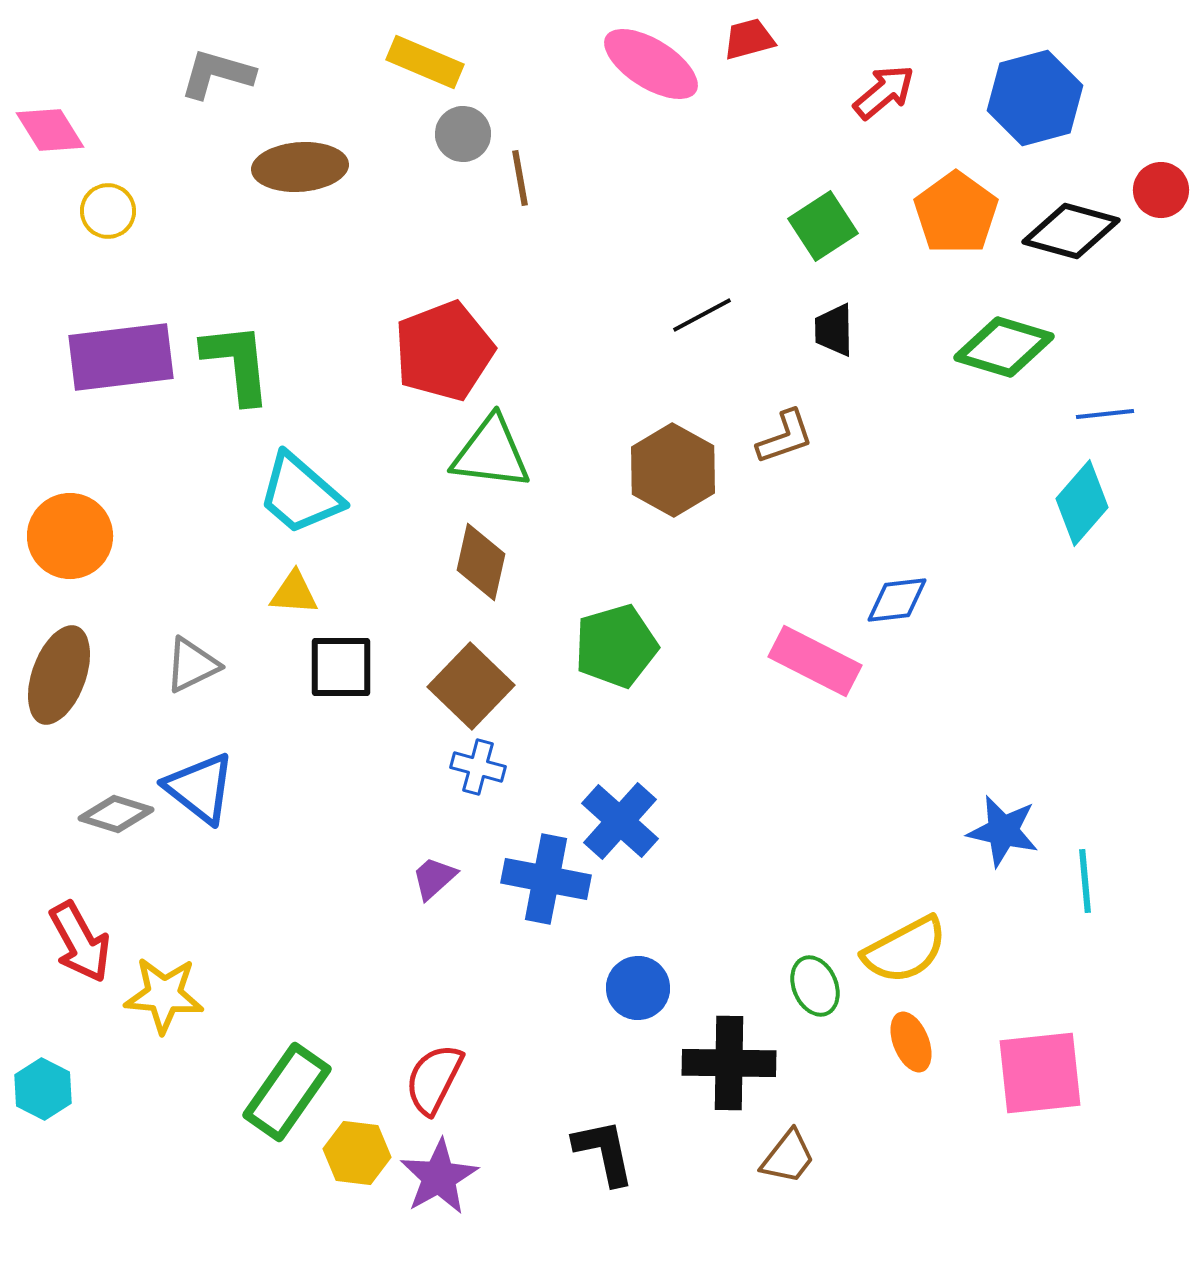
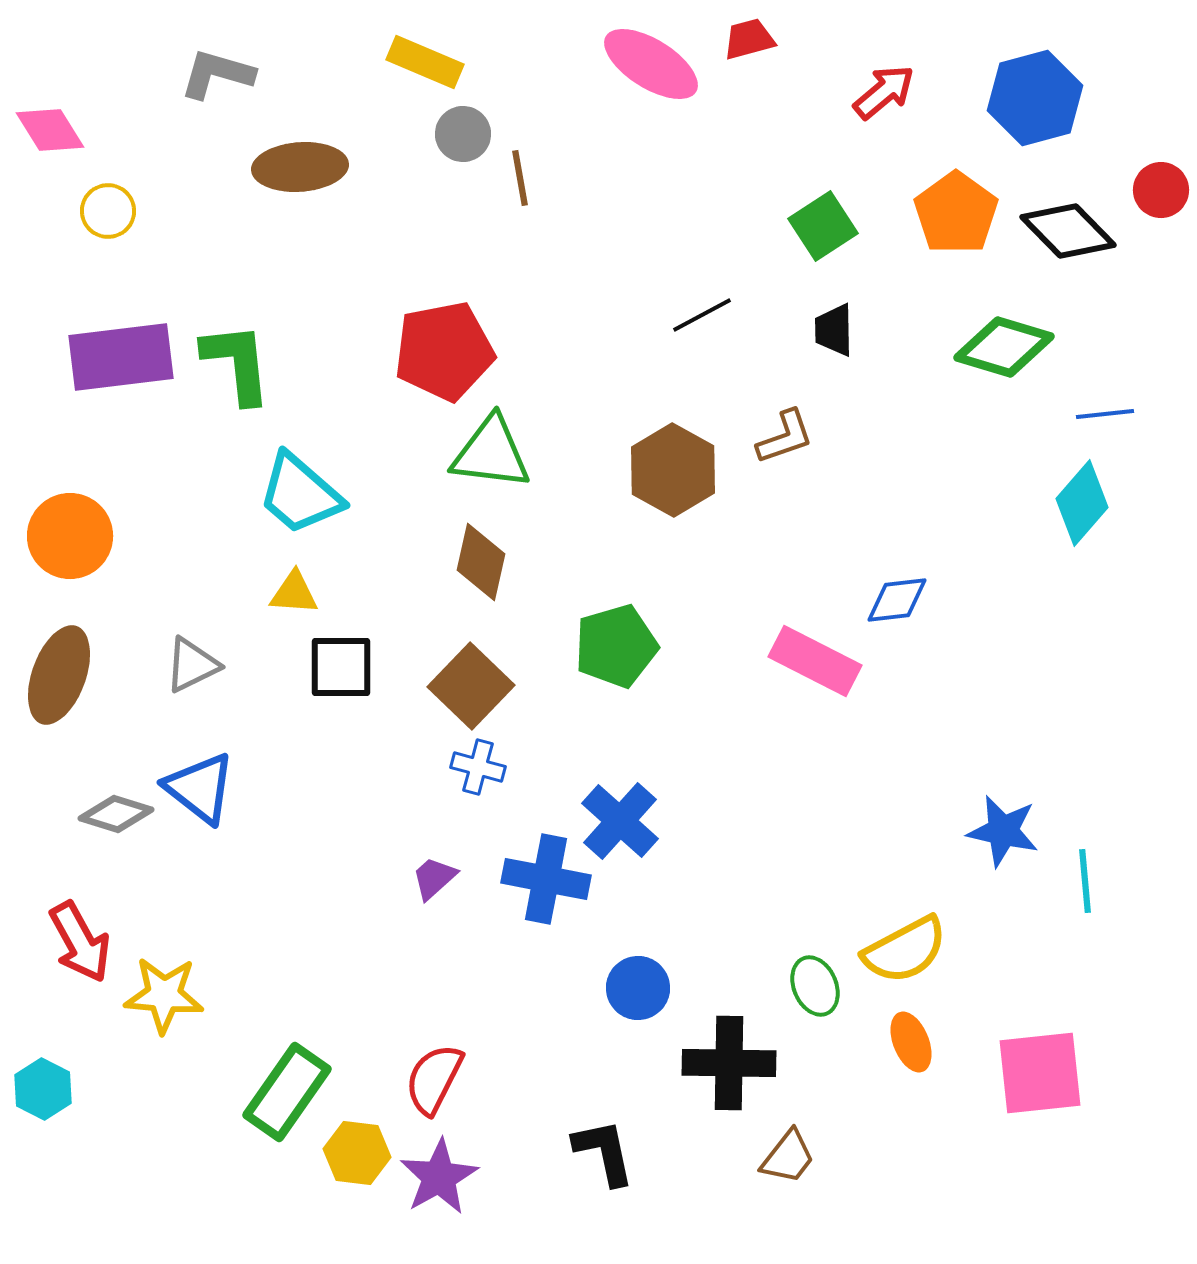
black diamond at (1071, 231): moved 3 px left; rotated 30 degrees clockwise
red pentagon at (444, 351): rotated 10 degrees clockwise
